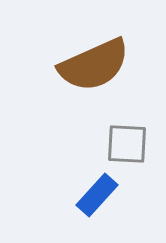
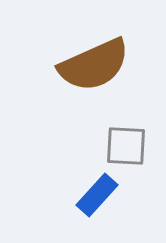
gray square: moved 1 px left, 2 px down
